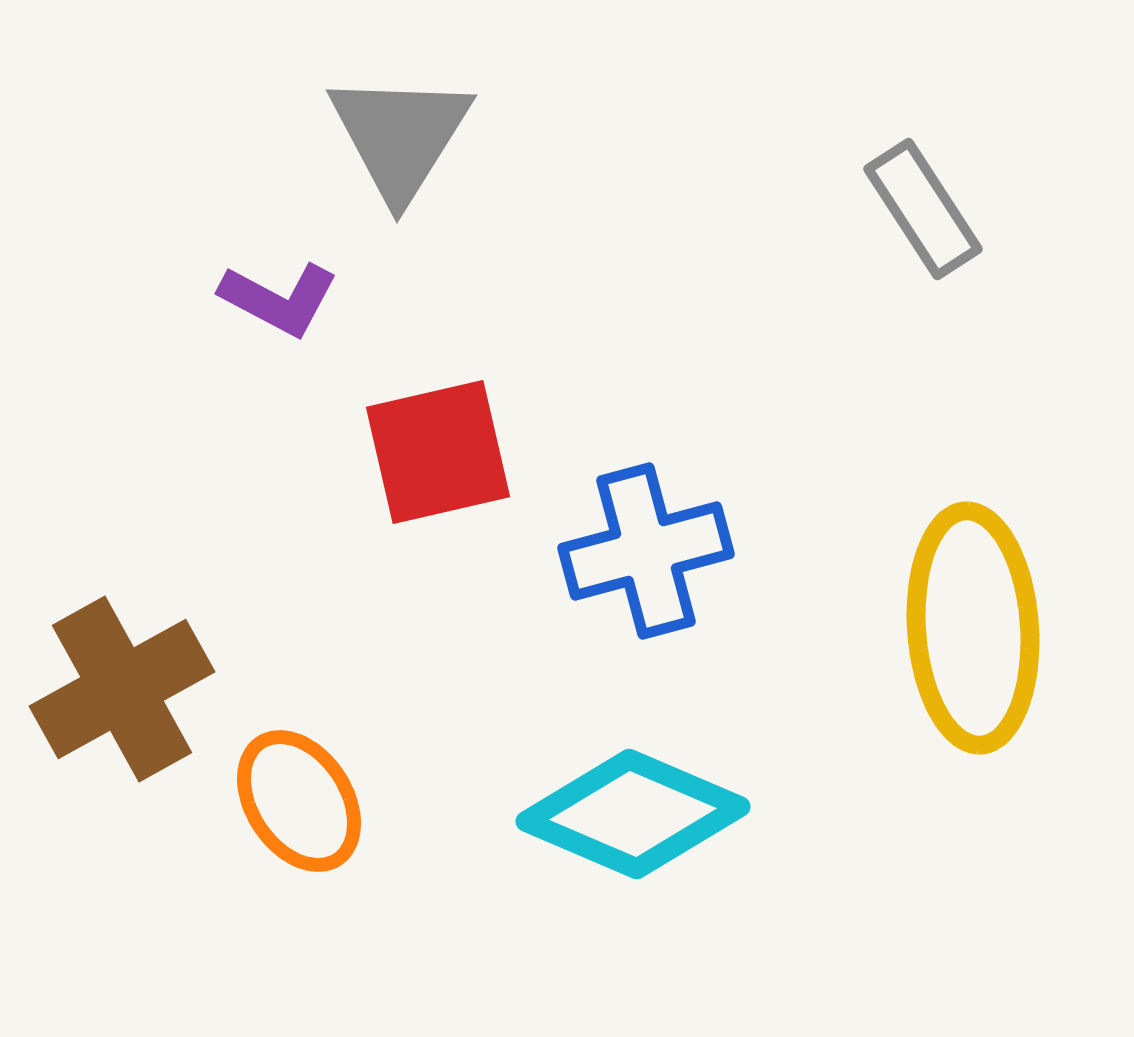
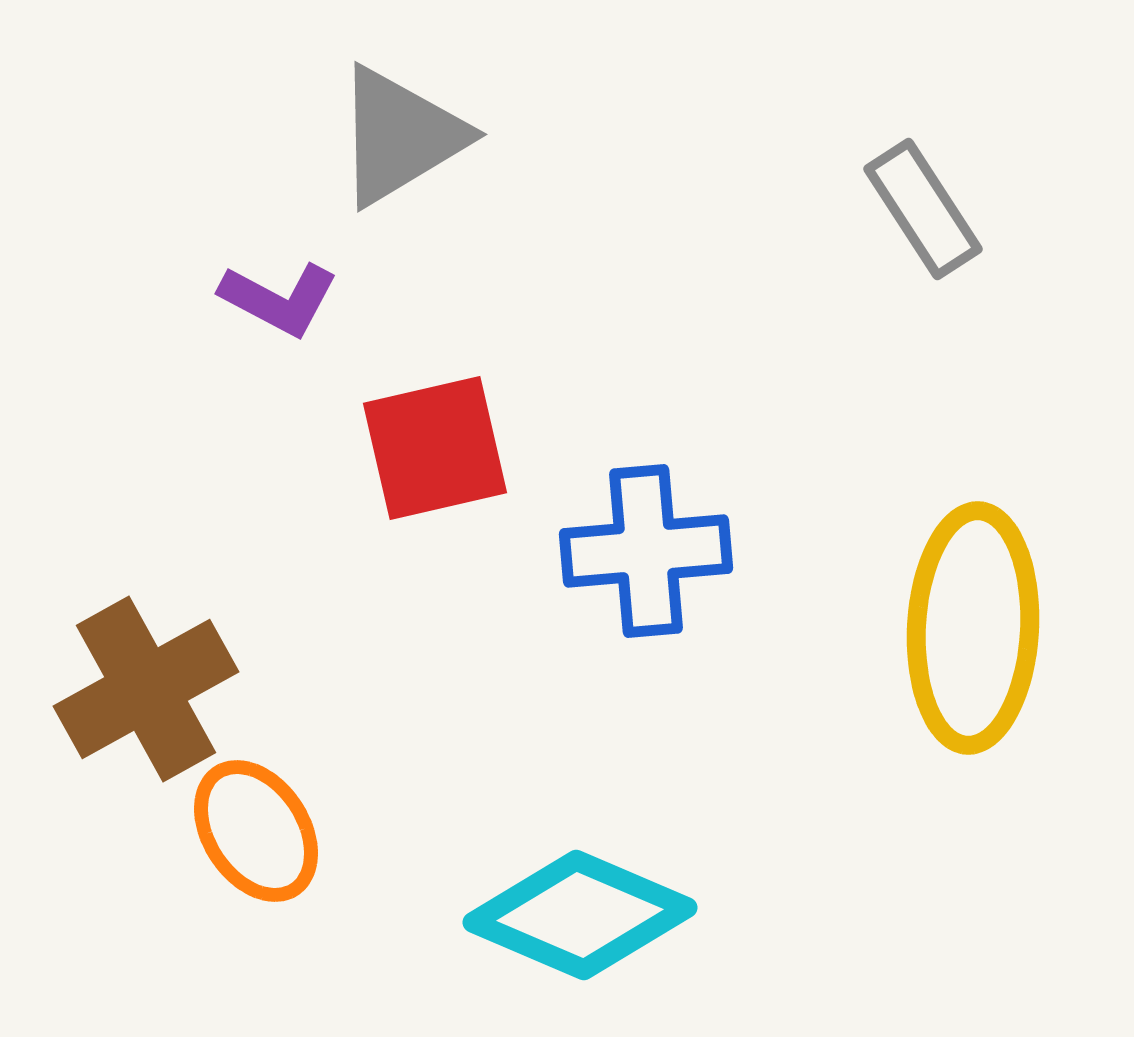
gray triangle: rotated 27 degrees clockwise
red square: moved 3 px left, 4 px up
blue cross: rotated 10 degrees clockwise
yellow ellipse: rotated 7 degrees clockwise
brown cross: moved 24 px right
orange ellipse: moved 43 px left, 30 px down
cyan diamond: moved 53 px left, 101 px down
